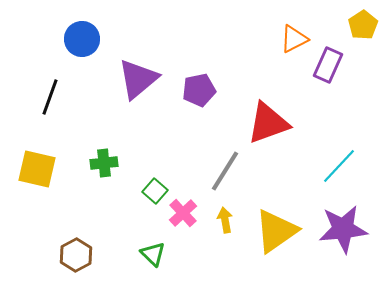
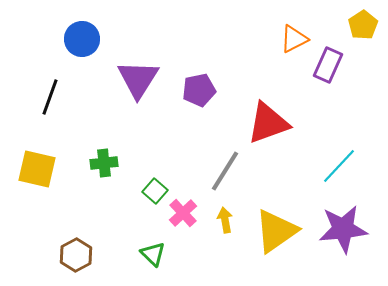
purple triangle: rotated 18 degrees counterclockwise
